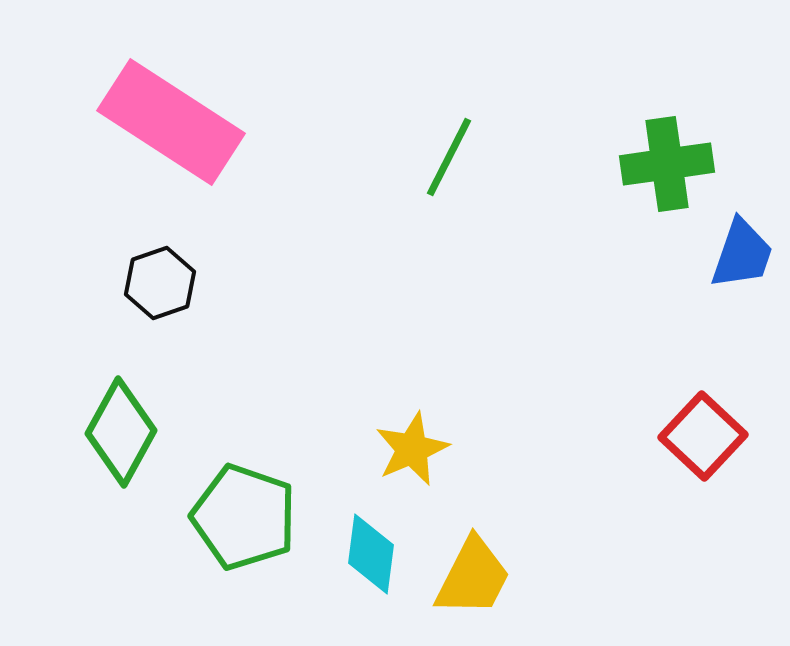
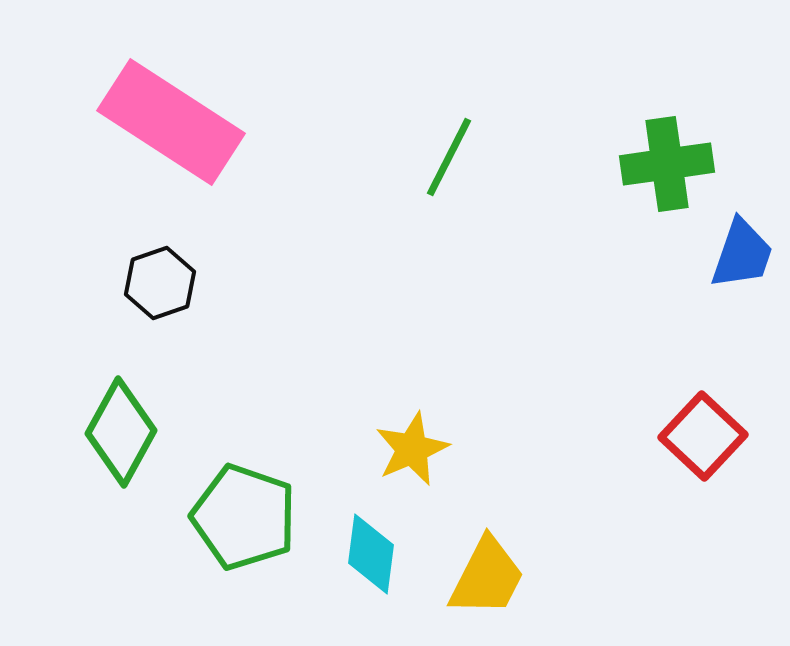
yellow trapezoid: moved 14 px right
